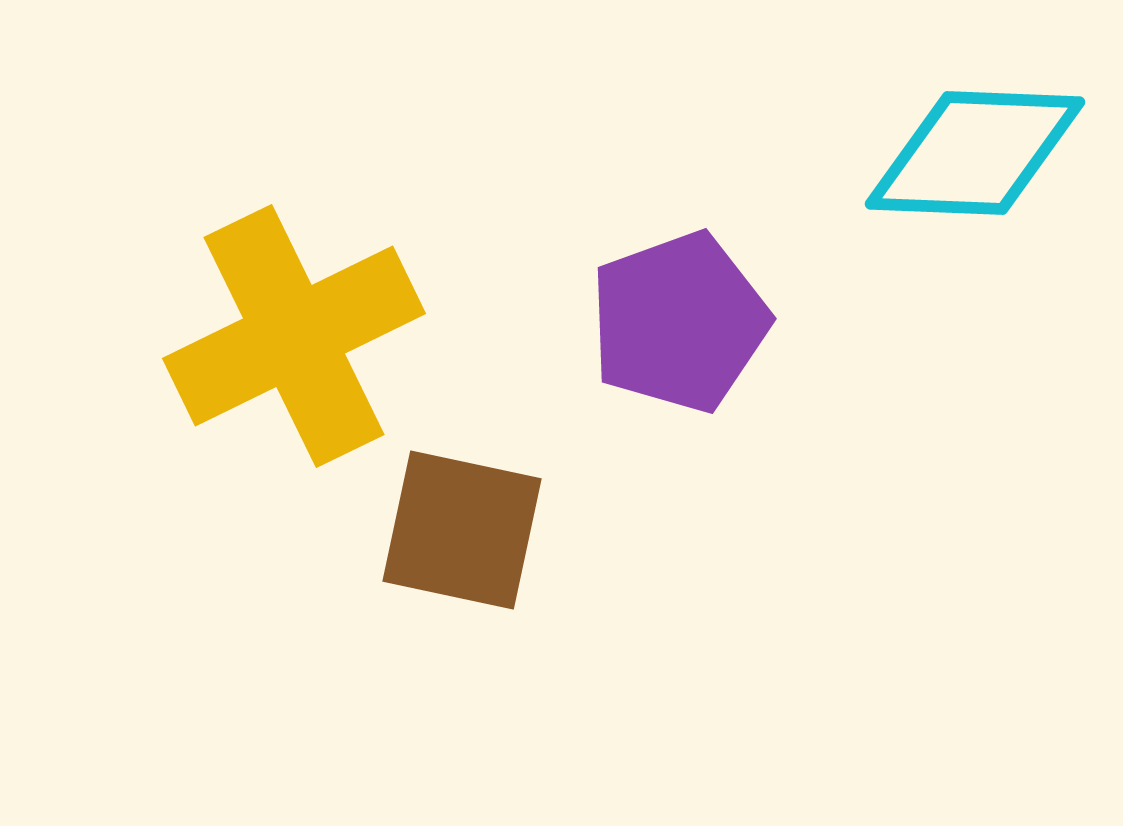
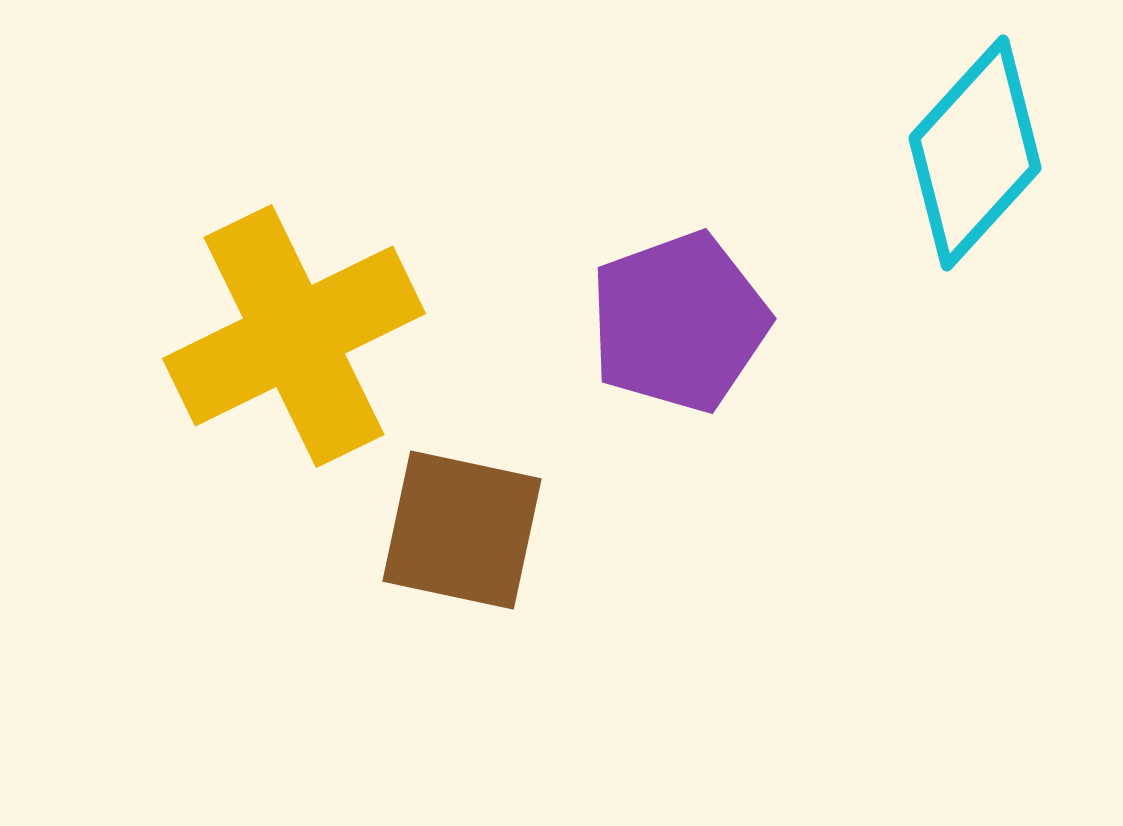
cyan diamond: rotated 50 degrees counterclockwise
